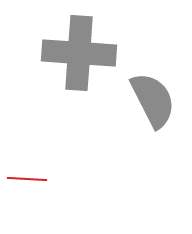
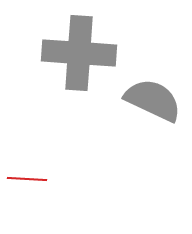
gray semicircle: rotated 38 degrees counterclockwise
